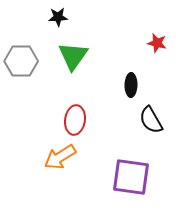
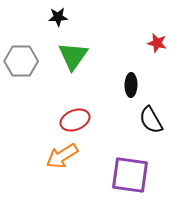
red ellipse: rotated 60 degrees clockwise
orange arrow: moved 2 px right, 1 px up
purple square: moved 1 px left, 2 px up
